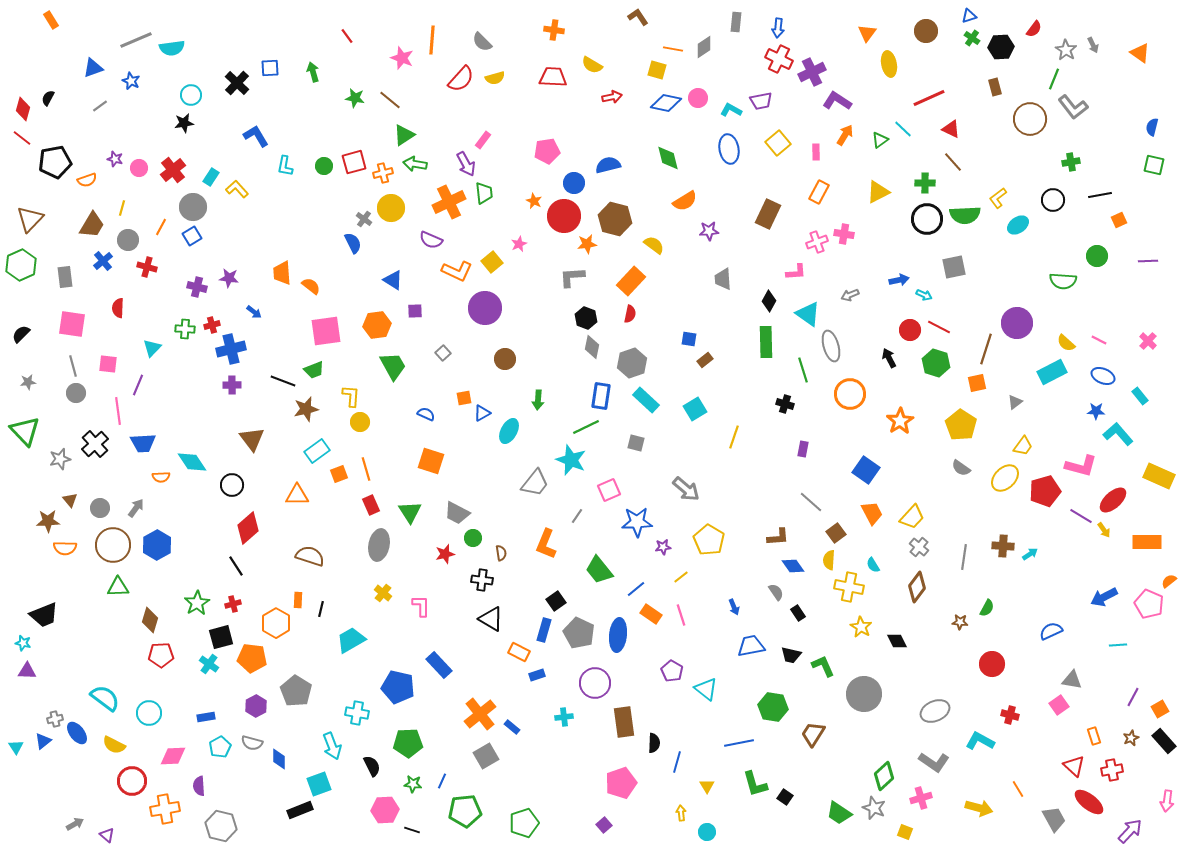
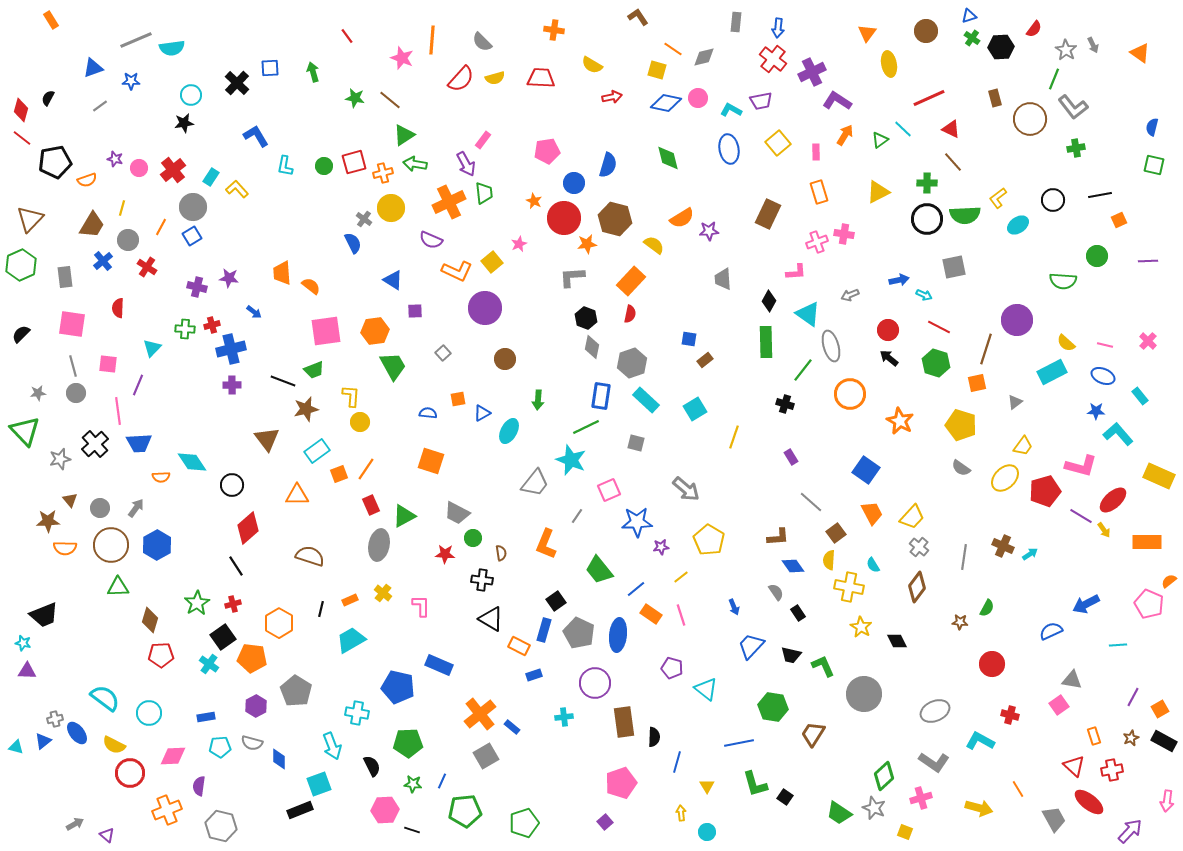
gray diamond at (704, 47): moved 10 px down; rotated 20 degrees clockwise
orange line at (673, 49): rotated 24 degrees clockwise
red cross at (779, 59): moved 6 px left; rotated 12 degrees clockwise
red trapezoid at (553, 77): moved 12 px left, 1 px down
blue star at (131, 81): rotated 24 degrees counterclockwise
brown rectangle at (995, 87): moved 11 px down
red diamond at (23, 109): moved 2 px left, 1 px down
green cross at (1071, 162): moved 5 px right, 14 px up
blue semicircle at (608, 165): rotated 120 degrees clockwise
green cross at (925, 183): moved 2 px right
orange rectangle at (819, 192): rotated 45 degrees counterclockwise
orange semicircle at (685, 201): moved 3 px left, 17 px down
red circle at (564, 216): moved 2 px down
red cross at (147, 267): rotated 18 degrees clockwise
purple circle at (1017, 323): moved 3 px up
orange hexagon at (377, 325): moved 2 px left, 6 px down
red circle at (910, 330): moved 22 px left
pink line at (1099, 340): moved 6 px right, 5 px down; rotated 14 degrees counterclockwise
black arrow at (889, 358): rotated 24 degrees counterclockwise
green line at (803, 370): rotated 55 degrees clockwise
gray star at (28, 382): moved 10 px right, 11 px down
orange square at (464, 398): moved 6 px left, 1 px down
blue semicircle at (426, 414): moved 2 px right, 1 px up; rotated 18 degrees counterclockwise
orange star at (900, 421): rotated 12 degrees counterclockwise
yellow pentagon at (961, 425): rotated 16 degrees counterclockwise
brown triangle at (252, 439): moved 15 px right
blue trapezoid at (143, 443): moved 4 px left
purple rectangle at (803, 449): moved 12 px left, 8 px down; rotated 42 degrees counterclockwise
orange line at (366, 469): rotated 50 degrees clockwise
green triangle at (410, 512): moved 6 px left, 4 px down; rotated 35 degrees clockwise
brown circle at (113, 545): moved 2 px left
brown cross at (1003, 546): rotated 20 degrees clockwise
purple star at (663, 547): moved 2 px left
red star at (445, 554): rotated 18 degrees clockwise
blue arrow at (1104, 597): moved 18 px left, 7 px down
orange rectangle at (298, 600): moved 52 px right; rotated 63 degrees clockwise
orange hexagon at (276, 623): moved 3 px right
black square at (221, 637): moved 2 px right; rotated 20 degrees counterclockwise
blue trapezoid at (751, 646): rotated 36 degrees counterclockwise
orange rectangle at (519, 652): moved 6 px up
blue rectangle at (439, 665): rotated 24 degrees counterclockwise
purple pentagon at (672, 671): moved 3 px up; rotated 15 degrees counterclockwise
blue rectangle at (537, 675): moved 3 px left
black rectangle at (1164, 741): rotated 20 degrees counterclockwise
black semicircle at (654, 743): moved 6 px up
cyan triangle at (16, 747): rotated 42 degrees counterclockwise
cyan pentagon at (220, 747): rotated 25 degrees clockwise
red circle at (132, 781): moved 2 px left, 8 px up
purple semicircle at (199, 786): rotated 12 degrees clockwise
orange cross at (165, 809): moved 2 px right, 1 px down; rotated 12 degrees counterclockwise
purple square at (604, 825): moved 1 px right, 3 px up
